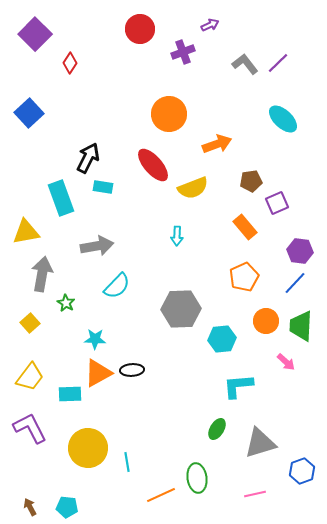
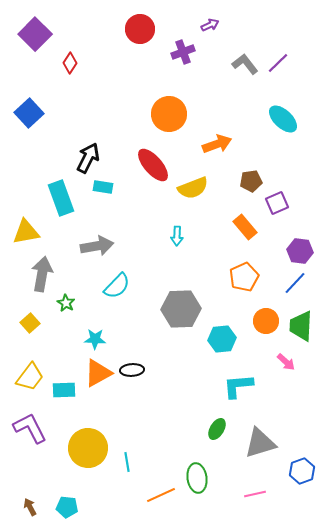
cyan rectangle at (70, 394): moved 6 px left, 4 px up
